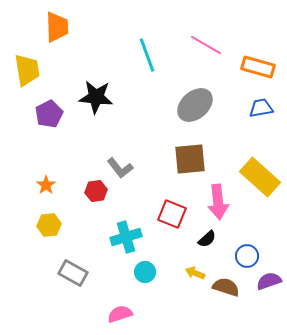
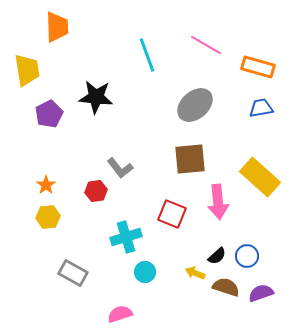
yellow hexagon: moved 1 px left, 8 px up
black semicircle: moved 10 px right, 17 px down
purple semicircle: moved 8 px left, 12 px down
